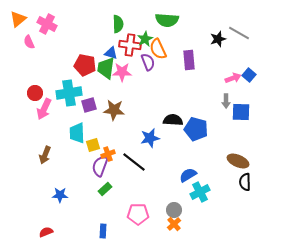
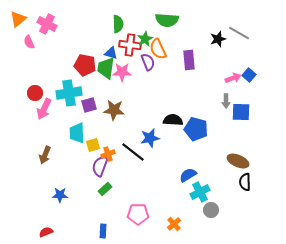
black line at (134, 162): moved 1 px left, 10 px up
gray circle at (174, 210): moved 37 px right
